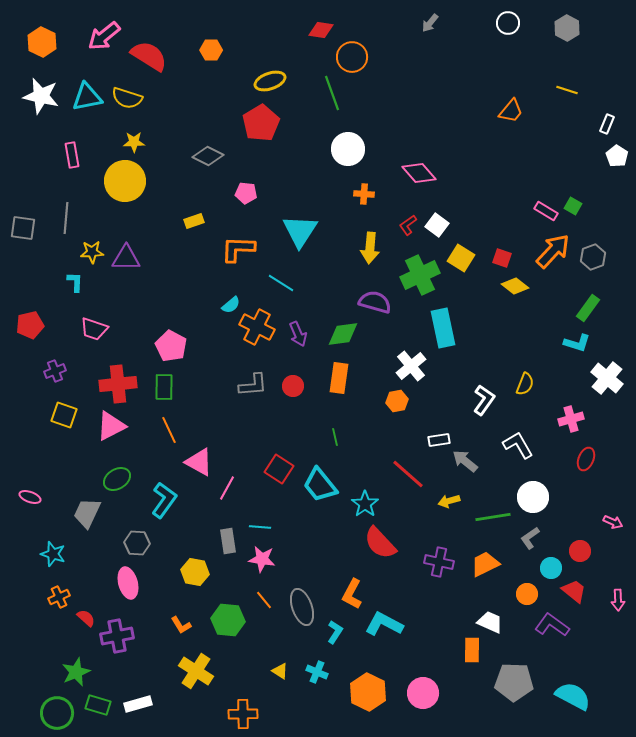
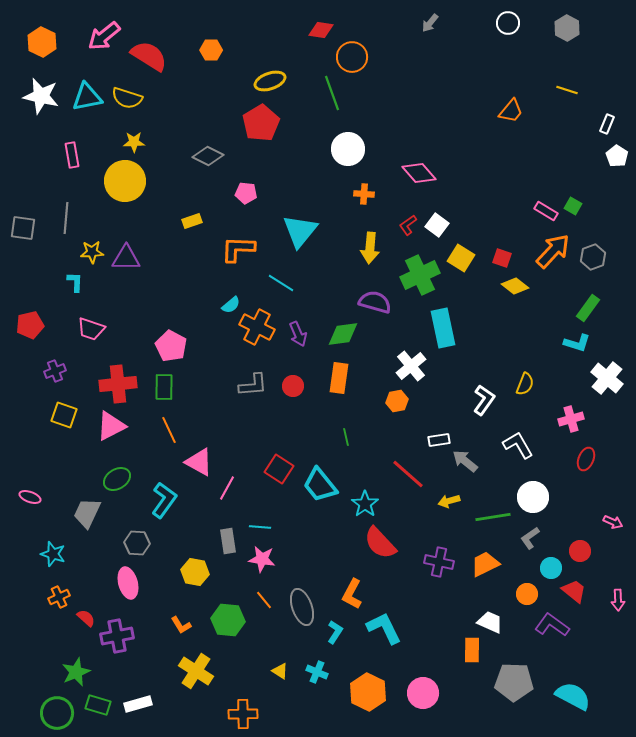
yellow rectangle at (194, 221): moved 2 px left
cyan triangle at (300, 231): rotated 6 degrees clockwise
pink trapezoid at (94, 329): moved 3 px left
green line at (335, 437): moved 11 px right
cyan L-shape at (384, 624): moved 4 px down; rotated 36 degrees clockwise
